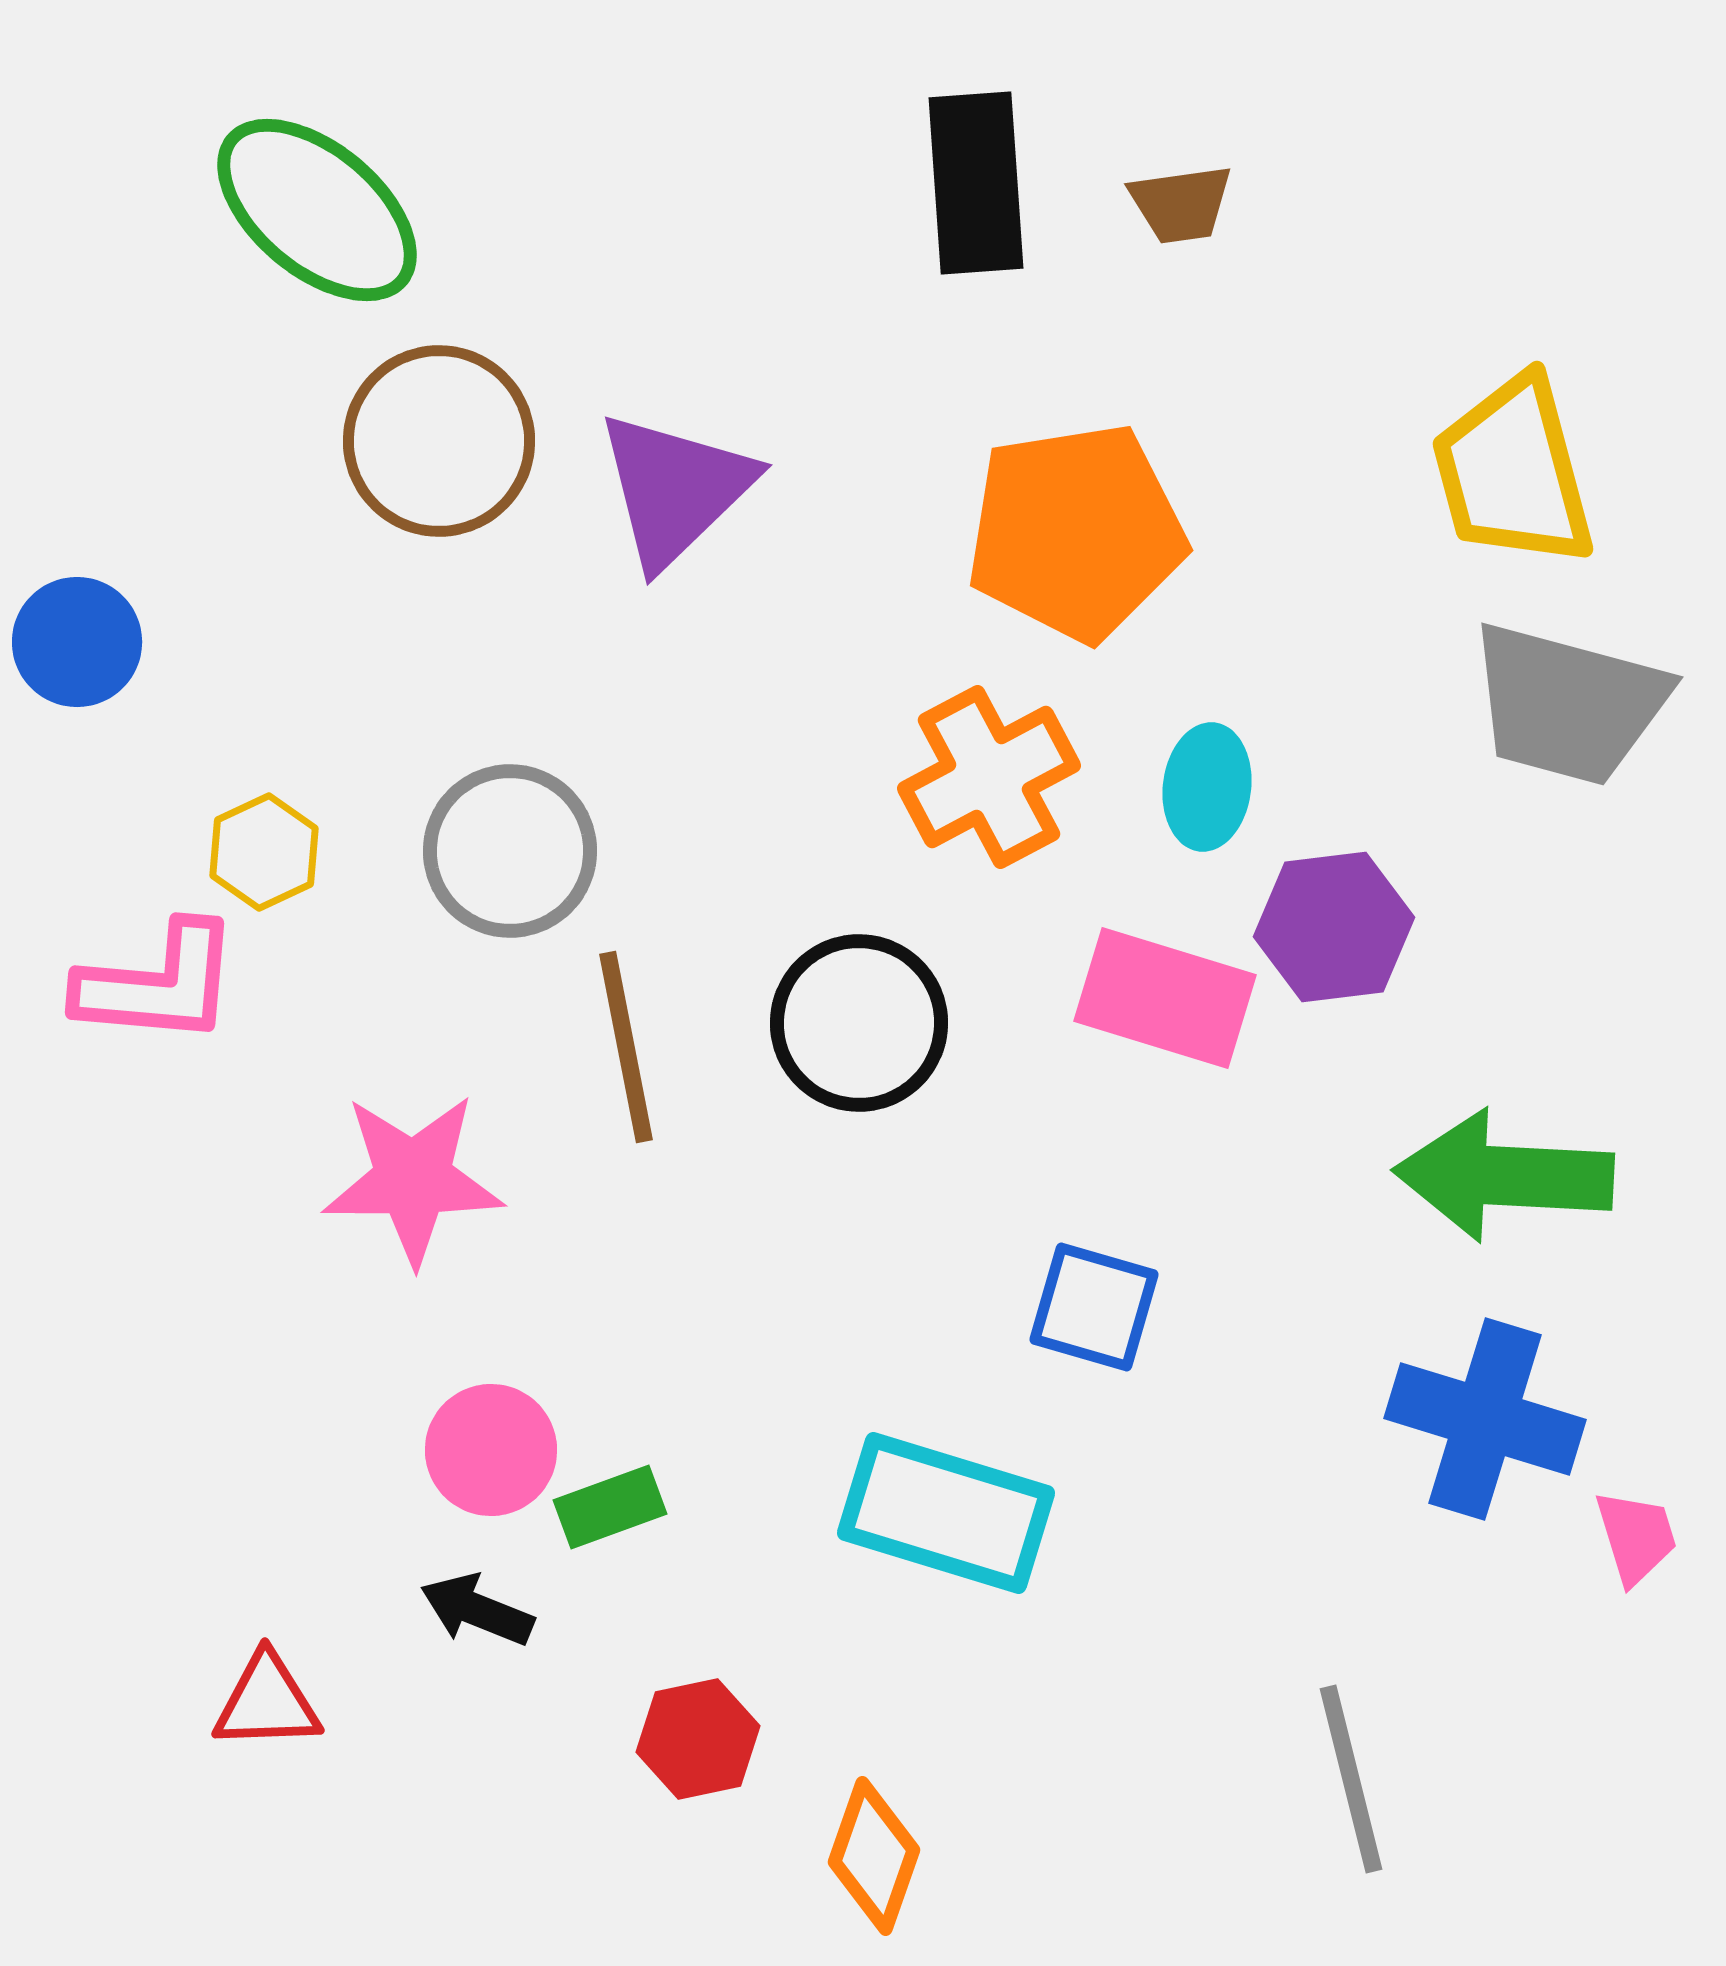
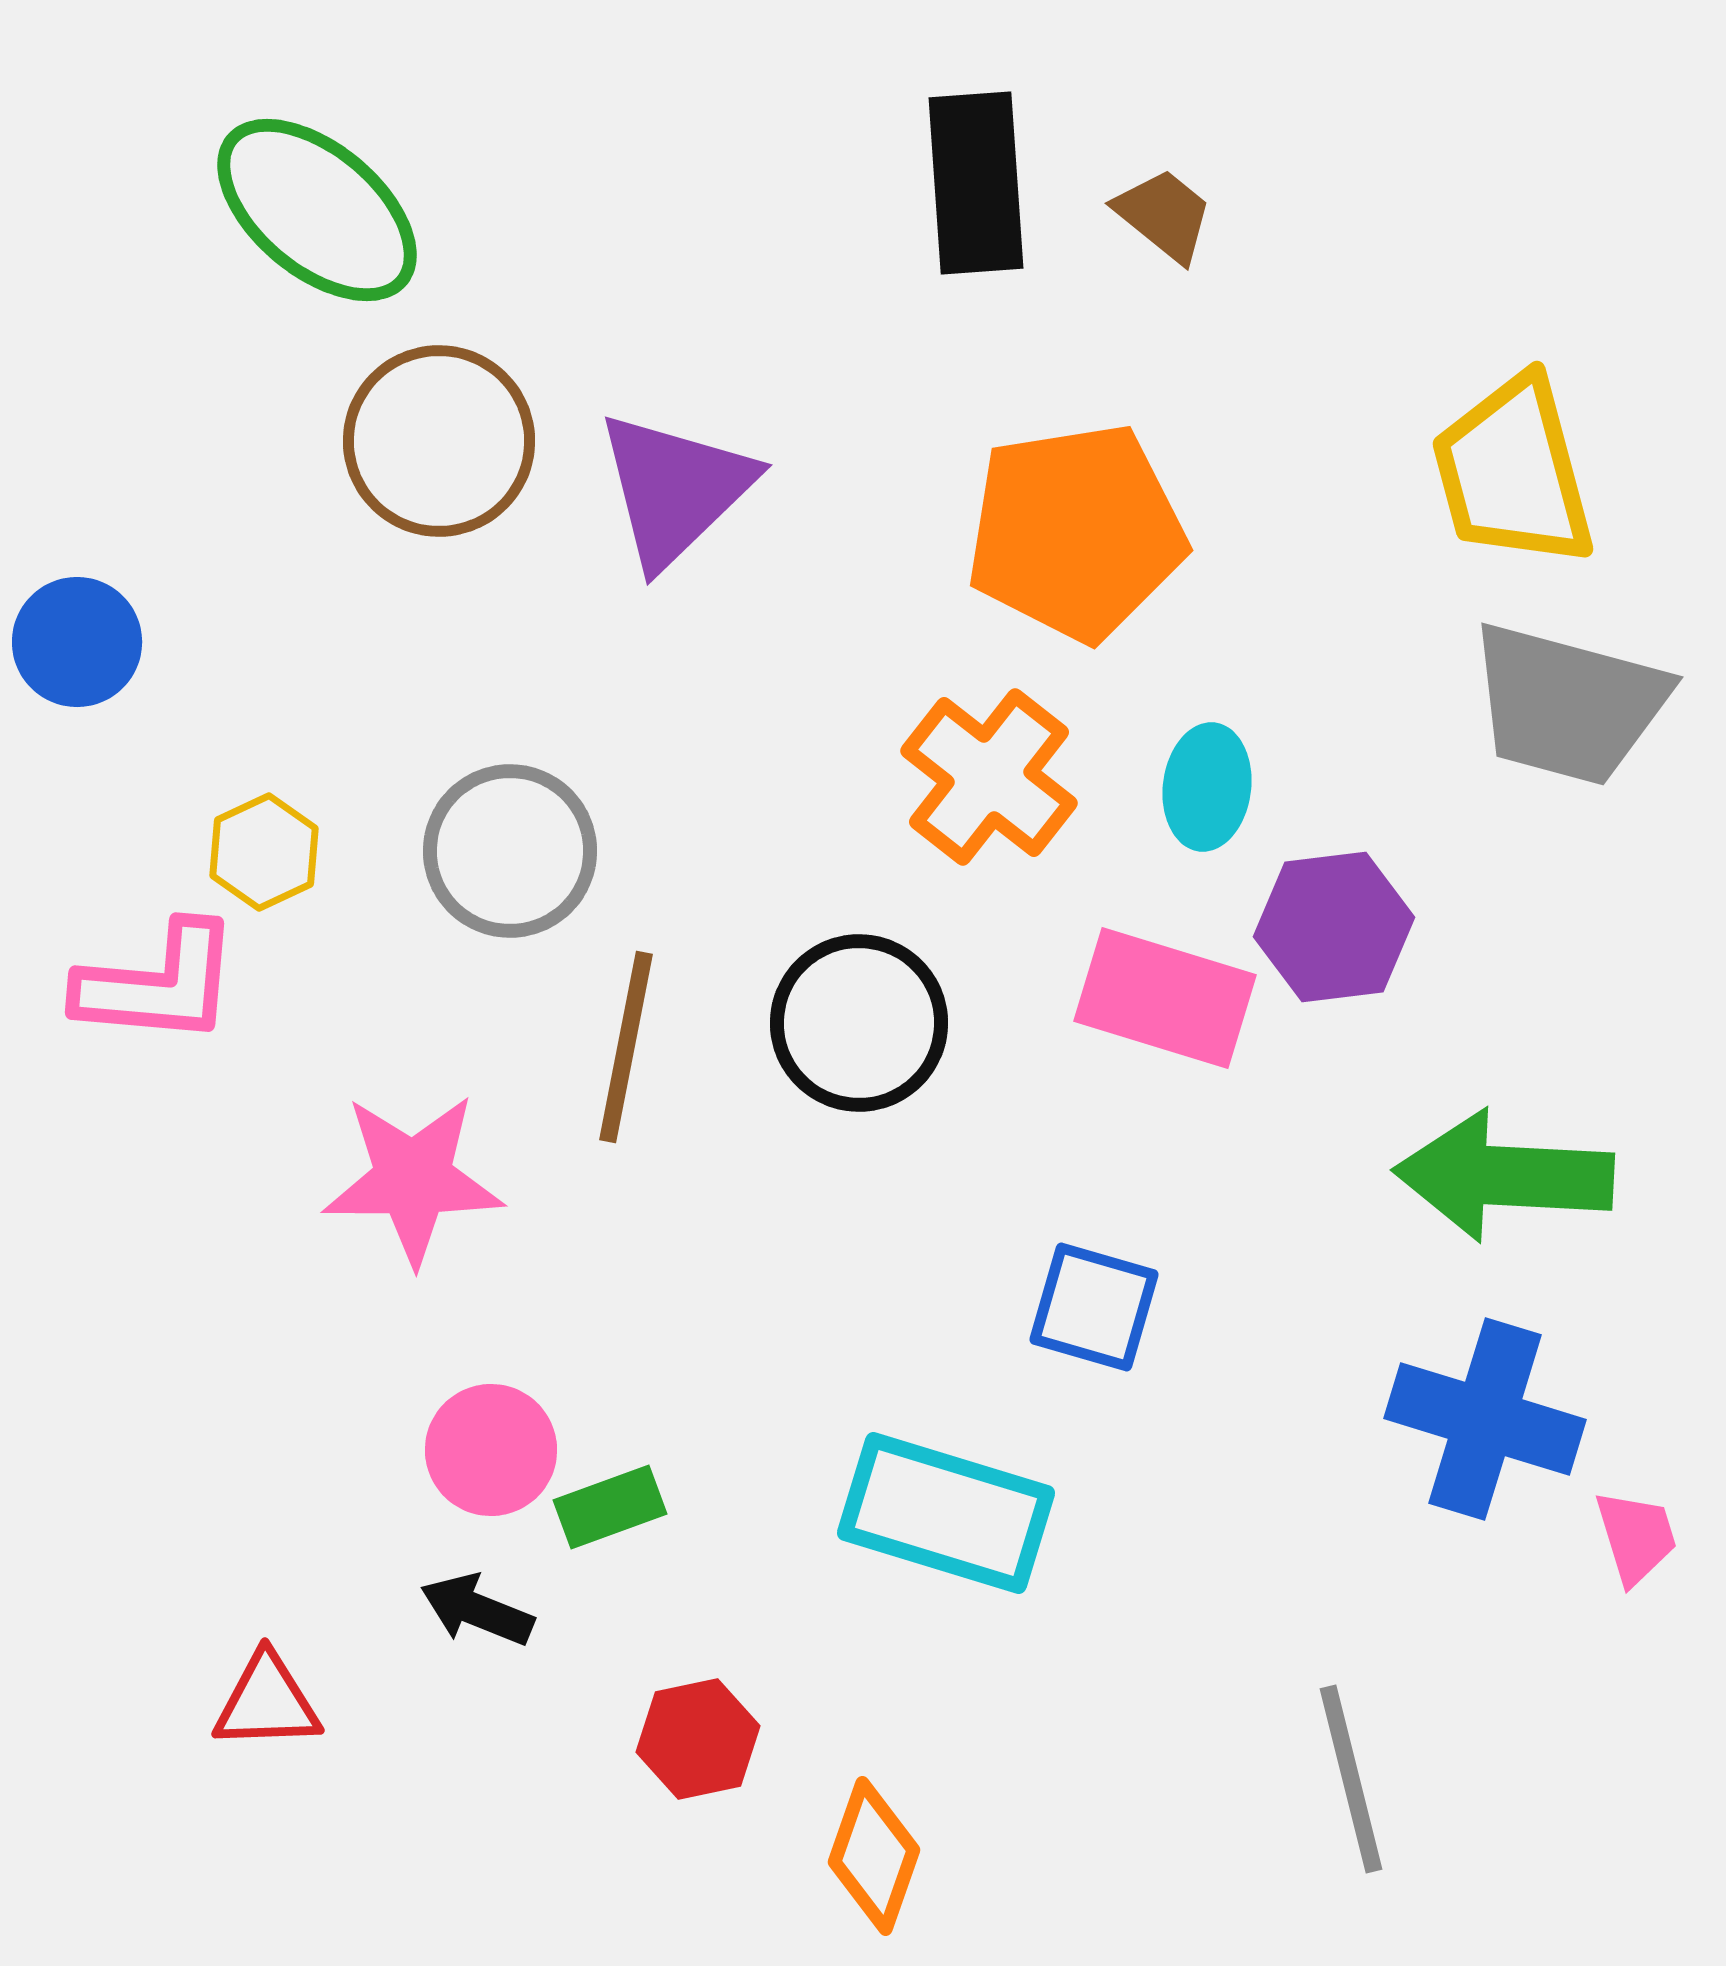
brown trapezoid: moved 17 px left, 11 px down; rotated 133 degrees counterclockwise
orange cross: rotated 24 degrees counterclockwise
brown line: rotated 22 degrees clockwise
